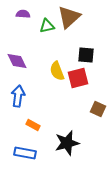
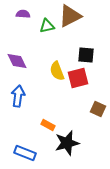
brown triangle: moved 1 px right, 1 px up; rotated 15 degrees clockwise
orange rectangle: moved 15 px right
blue rectangle: rotated 10 degrees clockwise
